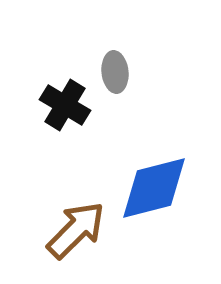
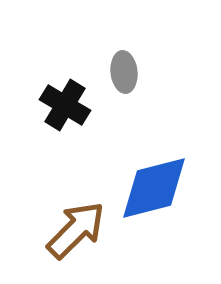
gray ellipse: moved 9 px right
